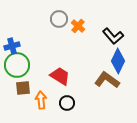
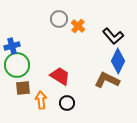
brown L-shape: rotated 10 degrees counterclockwise
